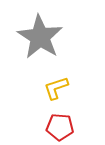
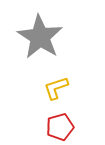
red pentagon: rotated 20 degrees counterclockwise
